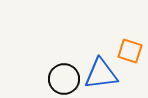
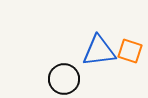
blue triangle: moved 2 px left, 23 px up
